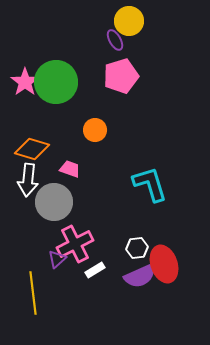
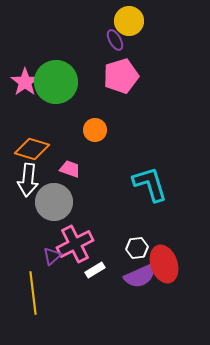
purple triangle: moved 5 px left, 3 px up
